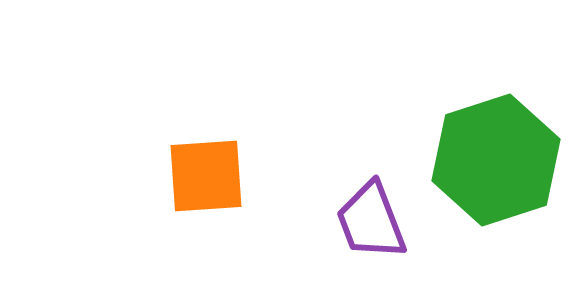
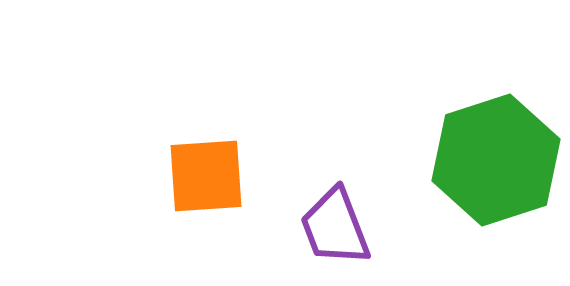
purple trapezoid: moved 36 px left, 6 px down
